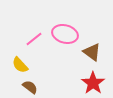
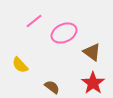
pink ellipse: moved 1 px left, 1 px up; rotated 40 degrees counterclockwise
pink line: moved 18 px up
brown semicircle: moved 22 px right
